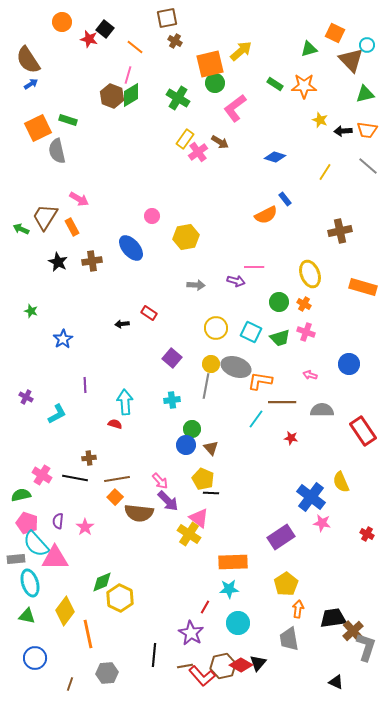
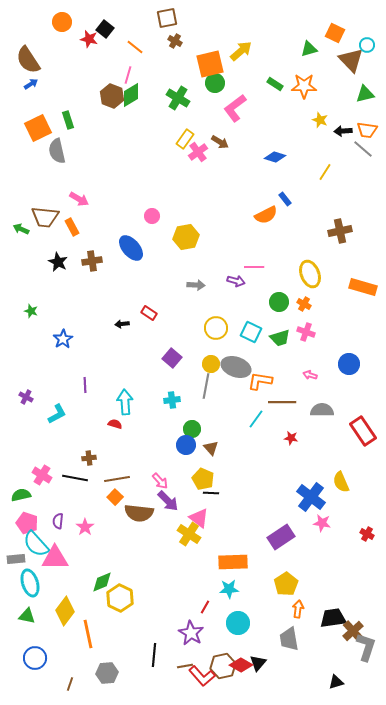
green rectangle at (68, 120): rotated 54 degrees clockwise
gray line at (368, 166): moved 5 px left, 17 px up
brown trapezoid at (45, 217): rotated 116 degrees counterclockwise
black triangle at (336, 682): rotated 42 degrees counterclockwise
